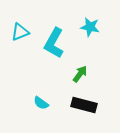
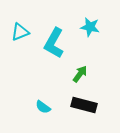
cyan semicircle: moved 2 px right, 4 px down
